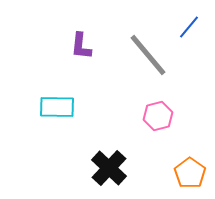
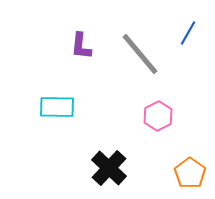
blue line: moved 1 px left, 6 px down; rotated 10 degrees counterclockwise
gray line: moved 8 px left, 1 px up
pink hexagon: rotated 12 degrees counterclockwise
